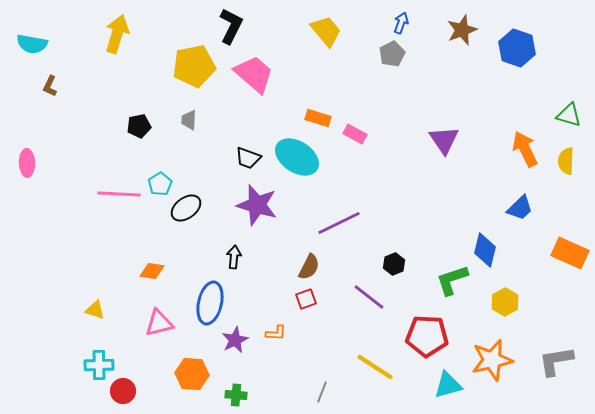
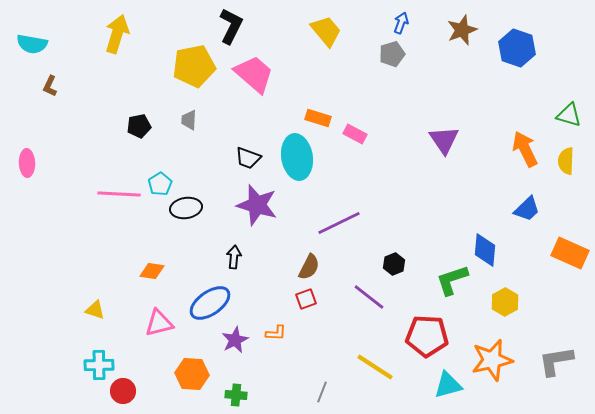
gray pentagon at (392, 54): rotated 10 degrees clockwise
cyan ellipse at (297, 157): rotated 48 degrees clockwise
black ellipse at (186, 208): rotated 28 degrees clockwise
blue trapezoid at (520, 208): moved 7 px right, 1 px down
blue diamond at (485, 250): rotated 8 degrees counterclockwise
blue ellipse at (210, 303): rotated 42 degrees clockwise
